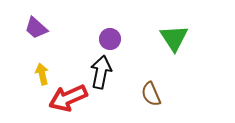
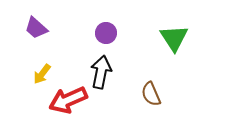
purple circle: moved 4 px left, 6 px up
yellow arrow: rotated 130 degrees counterclockwise
red arrow: moved 2 px down
